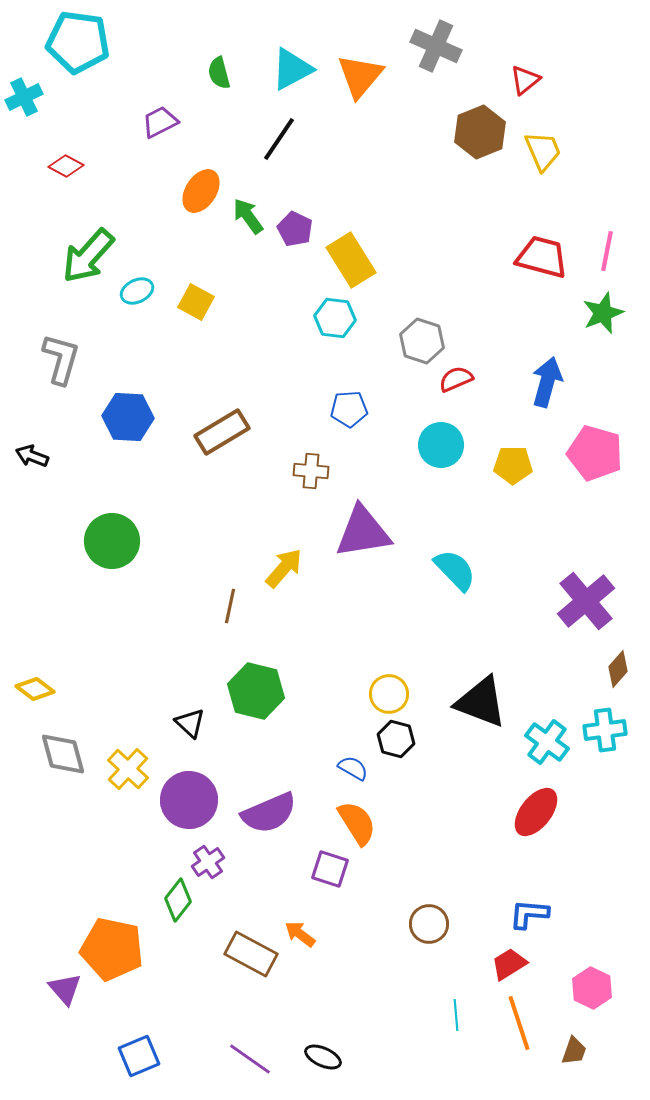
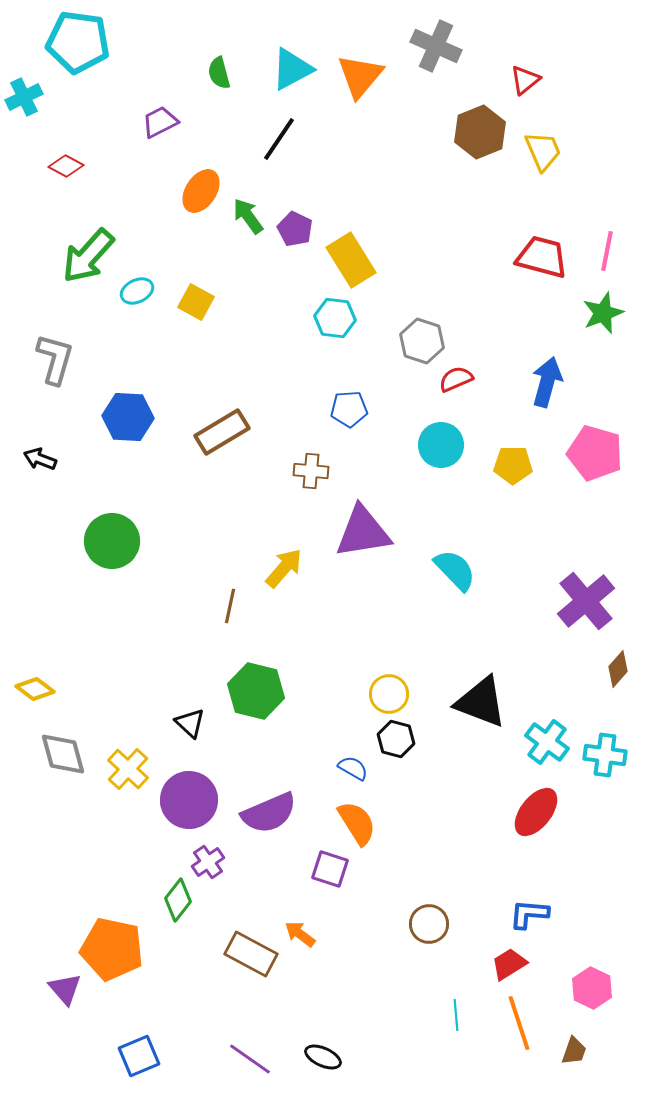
gray L-shape at (61, 359): moved 6 px left
black arrow at (32, 456): moved 8 px right, 3 px down
cyan cross at (605, 730): moved 25 px down; rotated 15 degrees clockwise
